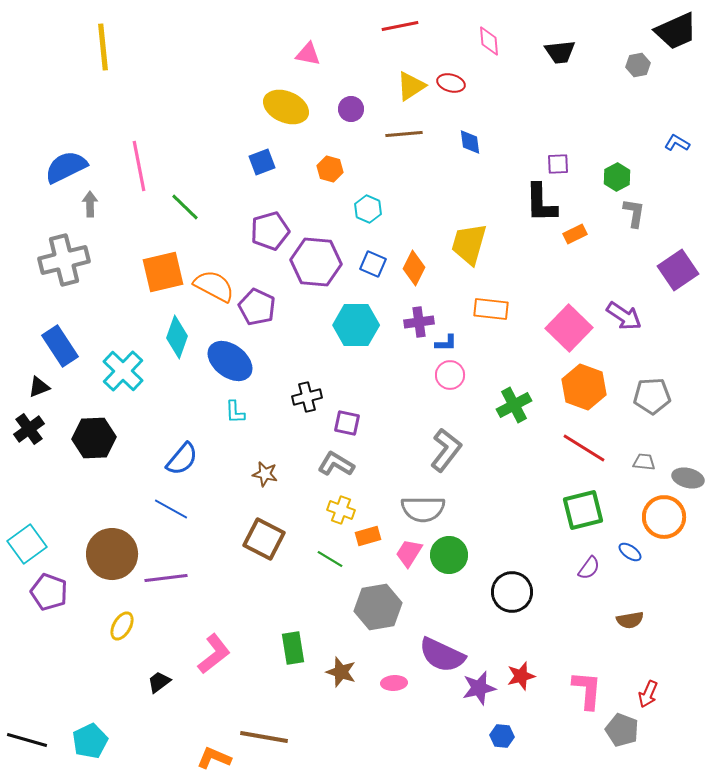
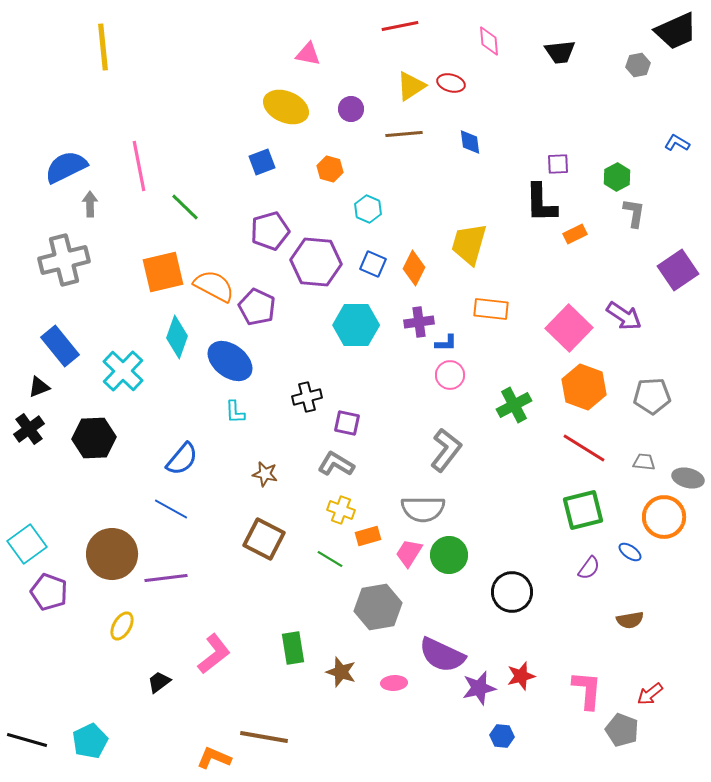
blue rectangle at (60, 346): rotated 6 degrees counterclockwise
red arrow at (648, 694): moved 2 px right; rotated 28 degrees clockwise
